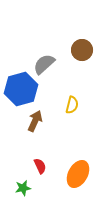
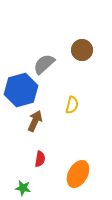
blue hexagon: moved 1 px down
red semicircle: moved 7 px up; rotated 35 degrees clockwise
green star: rotated 21 degrees clockwise
